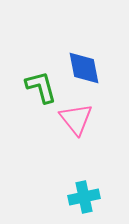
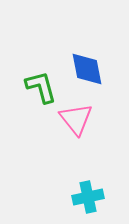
blue diamond: moved 3 px right, 1 px down
cyan cross: moved 4 px right
